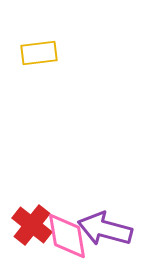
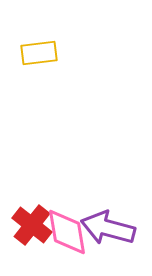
purple arrow: moved 3 px right, 1 px up
pink diamond: moved 4 px up
